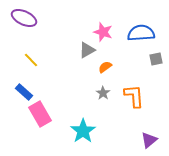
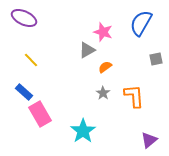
blue semicircle: moved 10 px up; rotated 56 degrees counterclockwise
